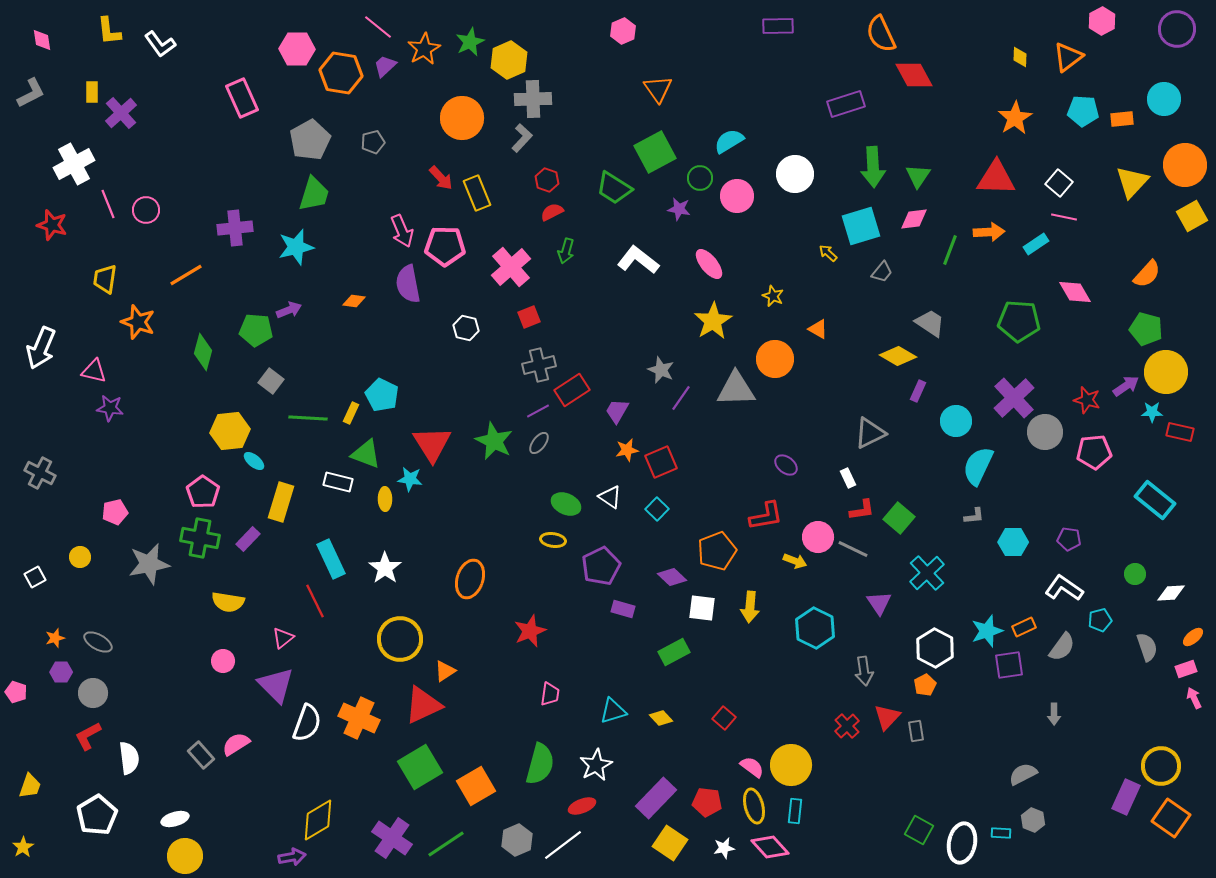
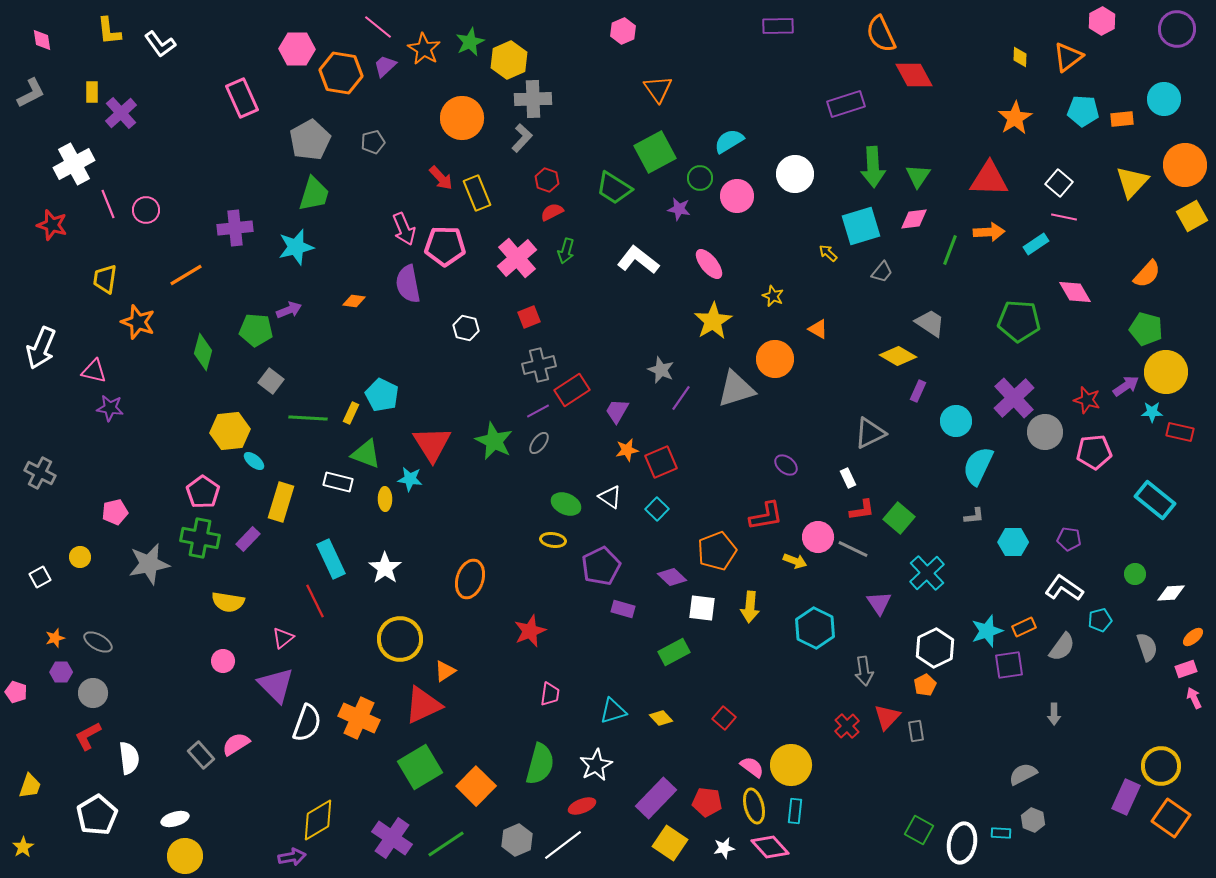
orange star at (424, 49): rotated 12 degrees counterclockwise
red triangle at (996, 178): moved 7 px left, 1 px down
pink arrow at (402, 231): moved 2 px right, 2 px up
pink cross at (511, 267): moved 6 px right, 9 px up
gray triangle at (736, 389): rotated 15 degrees counterclockwise
white square at (35, 577): moved 5 px right
white hexagon at (935, 648): rotated 6 degrees clockwise
orange square at (476, 786): rotated 15 degrees counterclockwise
